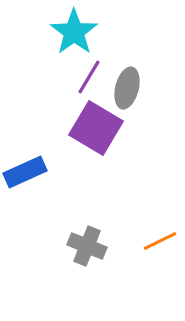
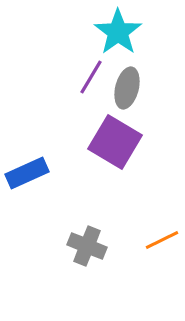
cyan star: moved 44 px right
purple line: moved 2 px right
purple square: moved 19 px right, 14 px down
blue rectangle: moved 2 px right, 1 px down
orange line: moved 2 px right, 1 px up
